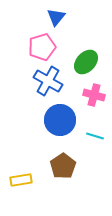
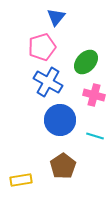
blue cross: moved 1 px down
